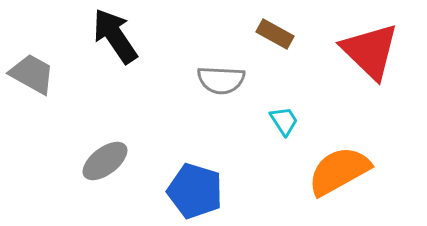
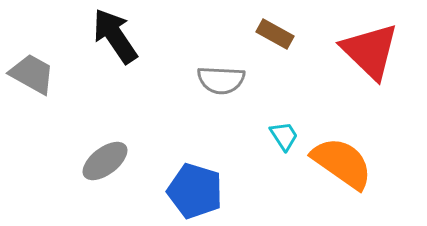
cyan trapezoid: moved 15 px down
orange semicircle: moved 3 px right, 8 px up; rotated 64 degrees clockwise
